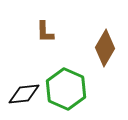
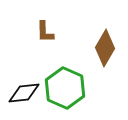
green hexagon: moved 1 px left, 1 px up
black diamond: moved 1 px up
